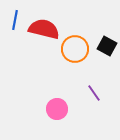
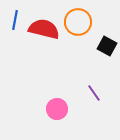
orange circle: moved 3 px right, 27 px up
